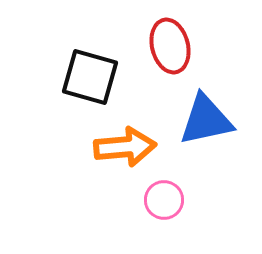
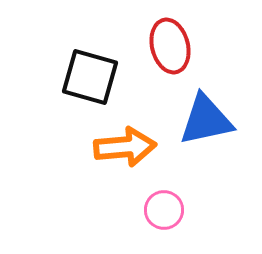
pink circle: moved 10 px down
